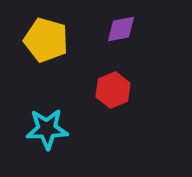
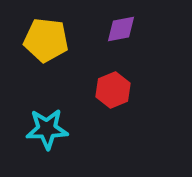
yellow pentagon: rotated 9 degrees counterclockwise
